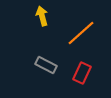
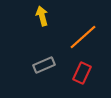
orange line: moved 2 px right, 4 px down
gray rectangle: moved 2 px left; rotated 50 degrees counterclockwise
